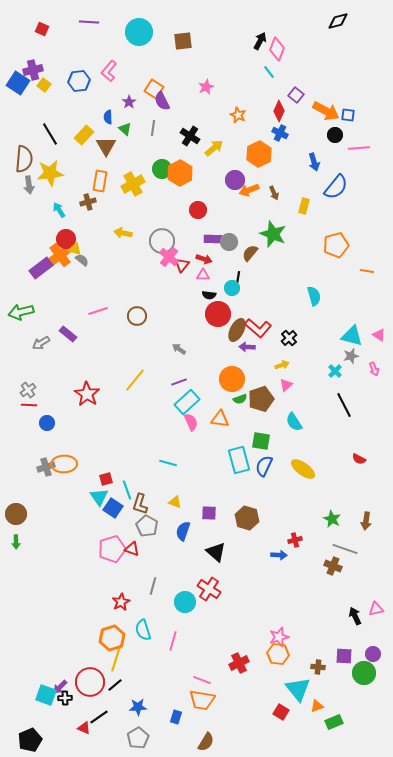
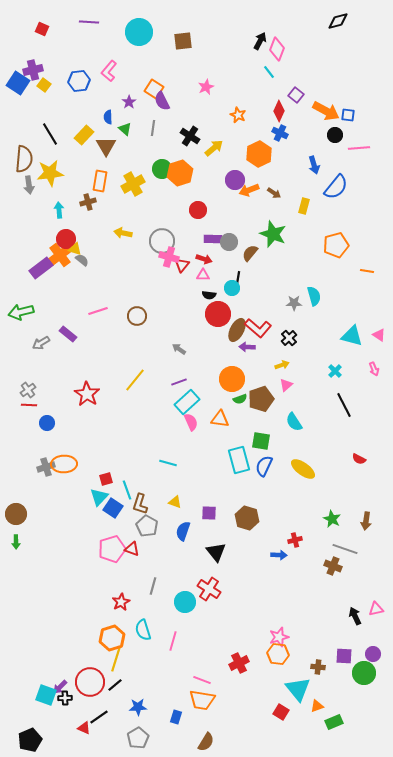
blue arrow at (314, 162): moved 3 px down
orange hexagon at (180, 173): rotated 10 degrees clockwise
brown arrow at (274, 193): rotated 32 degrees counterclockwise
cyan arrow at (59, 210): rotated 28 degrees clockwise
pink cross at (169, 257): rotated 24 degrees counterclockwise
gray star at (351, 356): moved 57 px left, 53 px up; rotated 14 degrees clockwise
cyan triangle at (99, 497): rotated 18 degrees clockwise
black triangle at (216, 552): rotated 10 degrees clockwise
